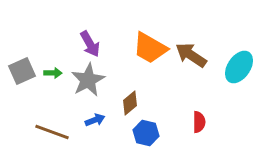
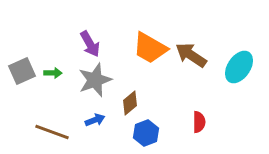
gray star: moved 7 px right; rotated 8 degrees clockwise
blue hexagon: rotated 25 degrees clockwise
